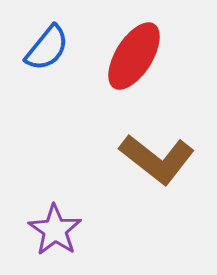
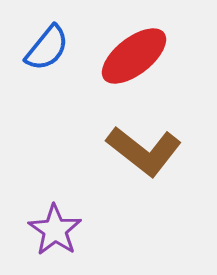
red ellipse: rotated 20 degrees clockwise
brown L-shape: moved 13 px left, 8 px up
